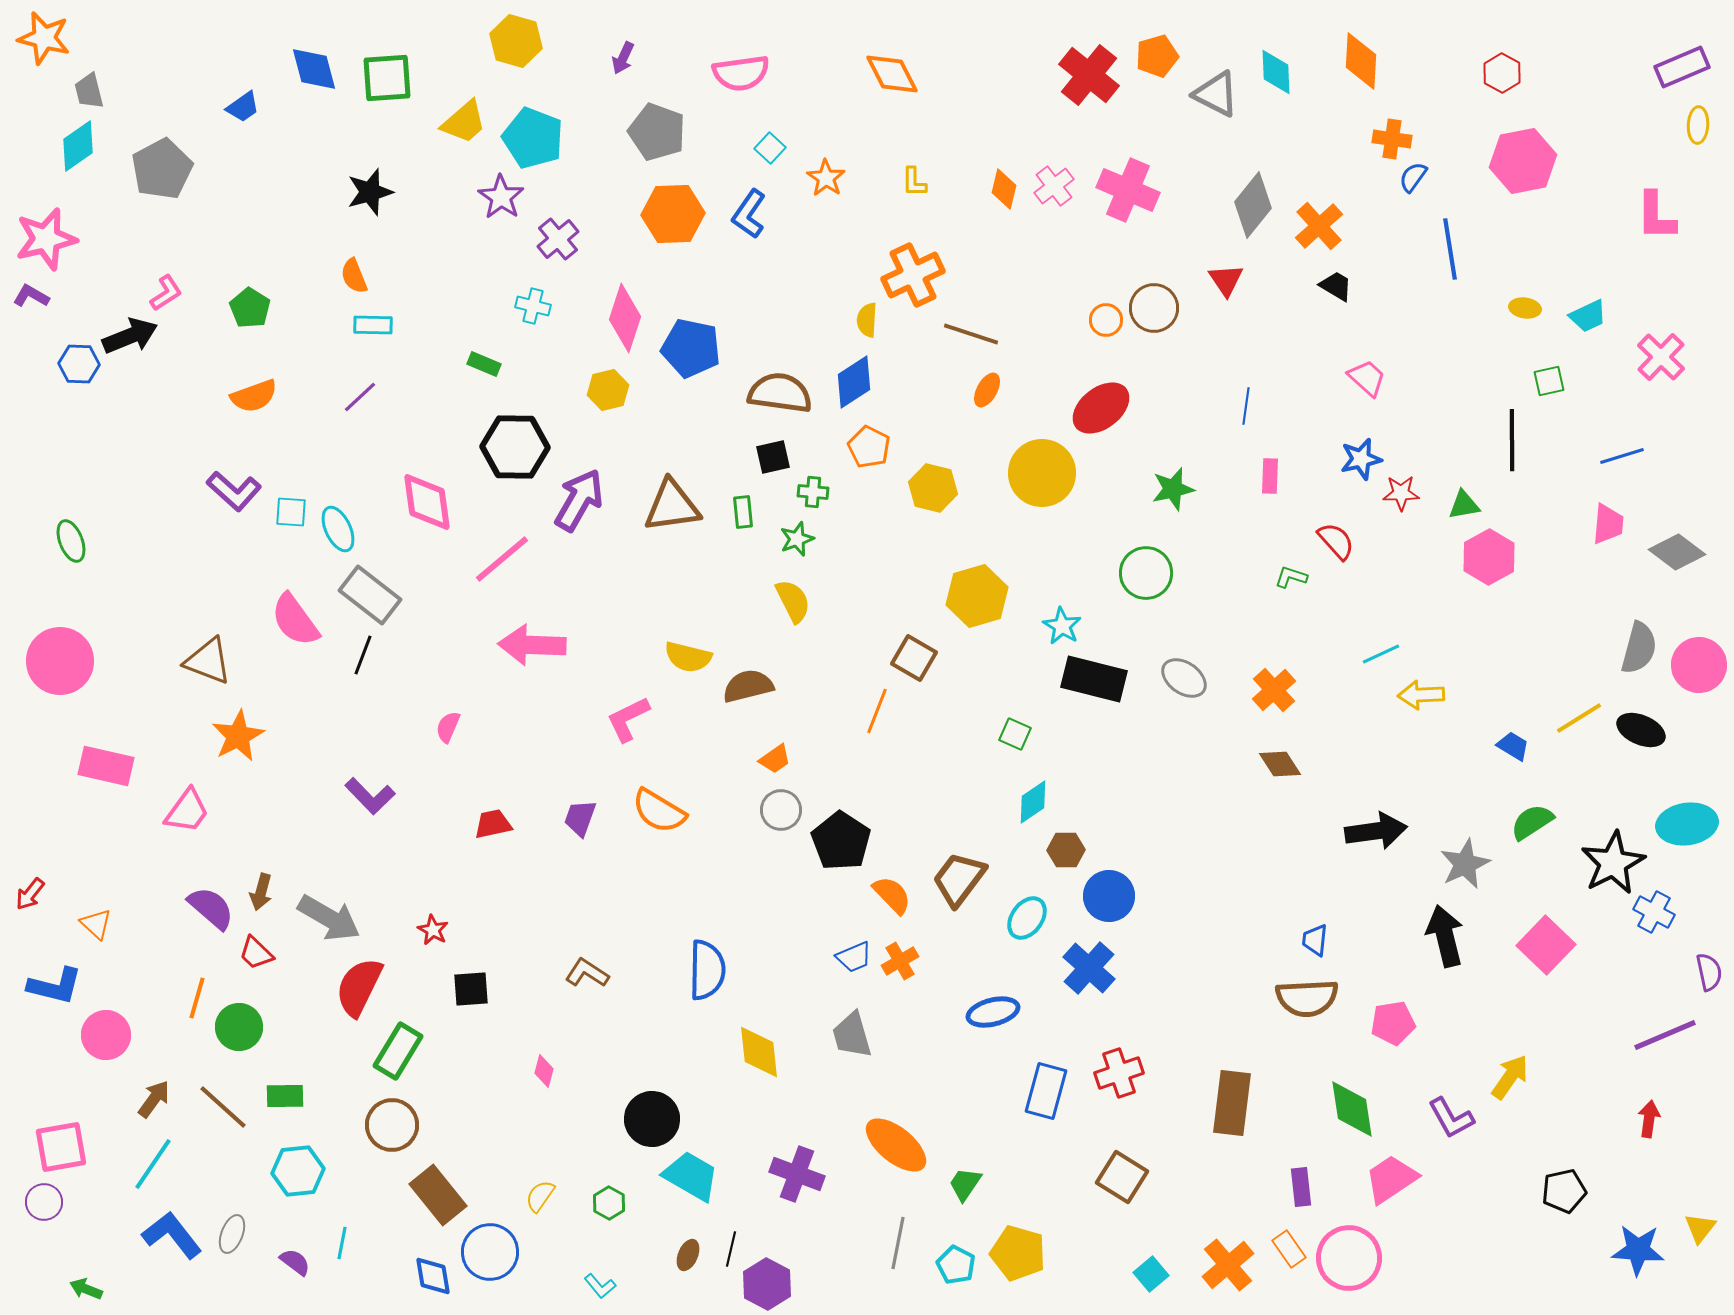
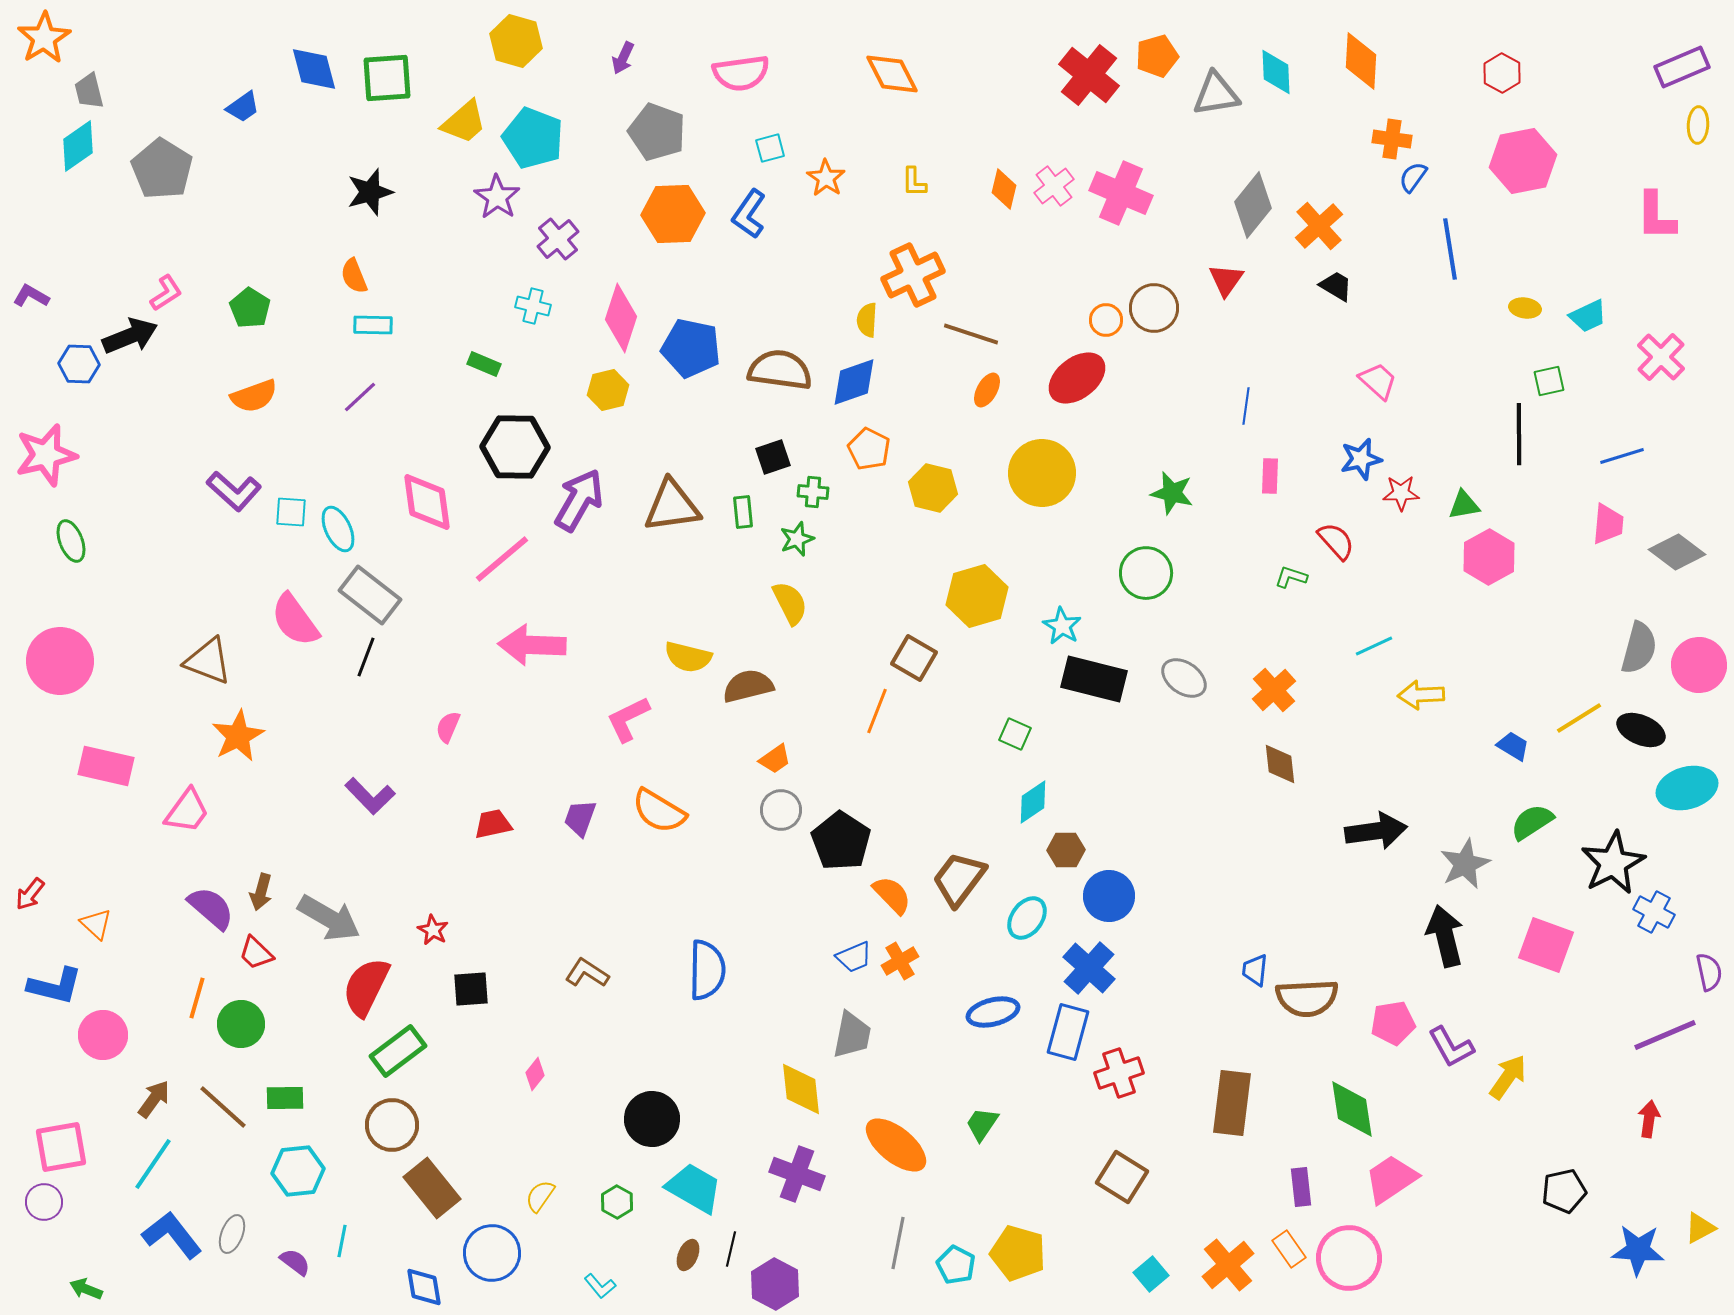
orange star at (44, 38): rotated 26 degrees clockwise
gray triangle at (1216, 94): rotated 36 degrees counterclockwise
cyan square at (770, 148): rotated 32 degrees clockwise
gray pentagon at (162, 169): rotated 12 degrees counterclockwise
pink cross at (1128, 190): moved 7 px left, 3 px down
purple star at (501, 197): moved 4 px left
pink star at (46, 239): moved 216 px down
red triangle at (1226, 280): rotated 9 degrees clockwise
pink diamond at (625, 318): moved 4 px left
pink trapezoid at (1367, 378): moved 11 px right, 3 px down
blue diamond at (854, 382): rotated 14 degrees clockwise
brown semicircle at (780, 393): moved 23 px up
red ellipse at (1101, 408): moved 24 px left, 30 px up
black line at (1512, 440): moved 7 px right, 6 px up
orange pentagon at (869, 447): moved 2 px down
black square at (773, 457): rotated 6 degrees counterclockwise
green star at (1173, 489): moved 1 px left, 4 px down; rotated 27 degrees clockwise
yellow semicircle at (793, 601): moved 3 px left, 2 px down
cyan line at (1381, 654): moved 7 px left, 8 px up
black line at (363, 655): moved 3 px right, 2 px down
brown diamond at (1280, 764): rotated 27 degrees clockwise
cyan ellipse at (1687, 824): moved 36 px up; rotated 8 degrees counterclockwise
blue trapezoid at (1315, 940): moved 60 px left, 30 px down
pink square at (1546, 945): rotated 24 degrees counterclockwise
red semicircle at (359, 987): moved 7 px right
green circle at (239, 1027): moved 2 px right, 3 px up
pink circle at (106, 1035): moved 3 px left
gray trapezoid at (852, 1035): rotated 153 degrees counterclockwise
green rectangle at (398, 1051): rotated 22 degrees clockwise
yellow diamond at (759, 1052): moved 42 px right, 37 px down
pink diamond at (544, 1071): moved 9 px left, 3 px down; rotated 24 degrees clockwise
yellow arrow at (1510, 1077): moved 2 px left
blue rectangle at (1046, 1091): moved 22 px right, 59 px up
green rectangle at (285, 1096): moved 2 px down
purple L-shape at (1451, 1118): moved 71 px up
cyan trapezoid at (691, 1176): moved 3 px right, 12 px down
green trapezoid at (965, 1184): moved 17 px right, 60 px up
brown rectangle at (438, 1195): moved 6 px left, 7 px up
green hexagon at (609, 1203): moved 8 px right, 1 px up
yellow triangle at (1700, 1228): rotated 24 degrees clockwise
cyan line at (342, 1243): moved 2 px up
blue circle at (490, 1252): moved 2 px right, 1 px down
blue diamond at (433, 1276): moved 9 px left, 11 px down
purple hexagon at (767, 1284): moved 8 px right
